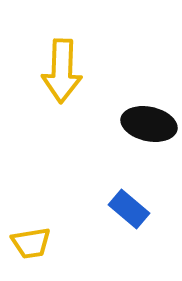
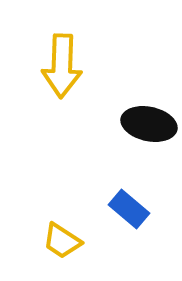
yellow arrow: moved 5 px up
yellow trapezoid: moved 31 px right, 2 px up; rotated 42 degrees clockwise
